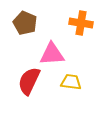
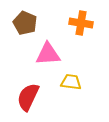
pink triangle: moved 4 px left
red semicircle: moved 1 px left, 16 px down
